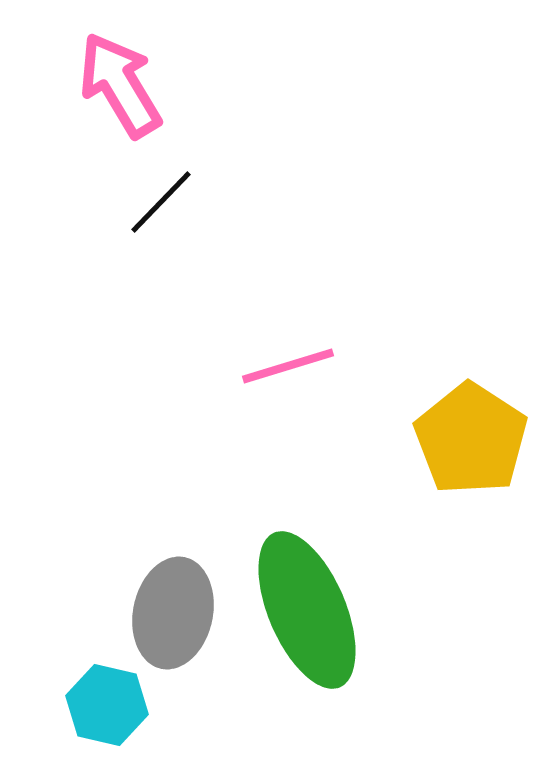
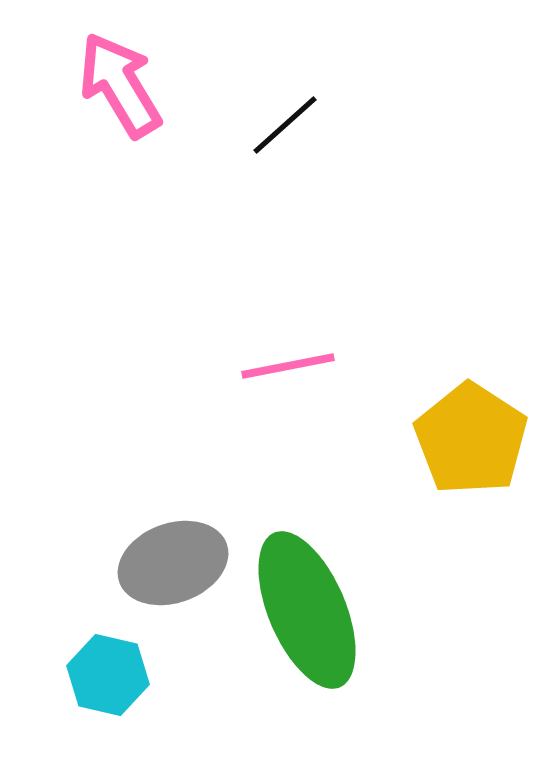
black line: moved 124 px right, 77 px up; rotated 4 degrees clockwise
pink line: rotated 6 degrees clockwise
gray ellipse: moved 50 px up; rotated 58 degrees clockwise
cyan hexagon: moved 1 px right, 30 px up
